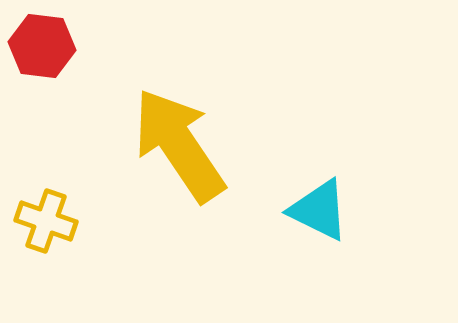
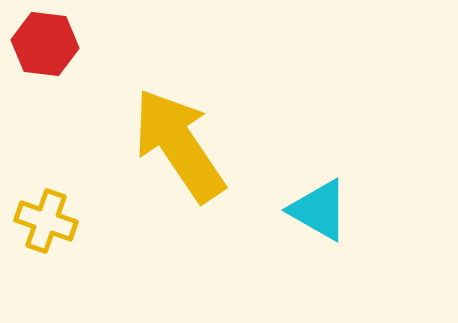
red hexagon: moved 3 px right, 2 px up
cyan triangle: rotated 4 degrees clockwise
